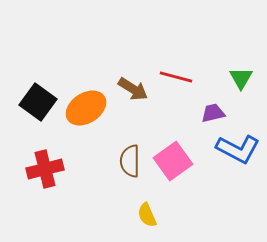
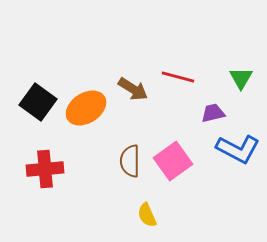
red line: moved 2 px right
red cross: rotated 9 degrees clockwise
